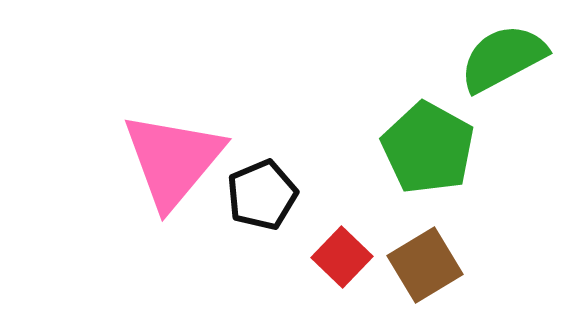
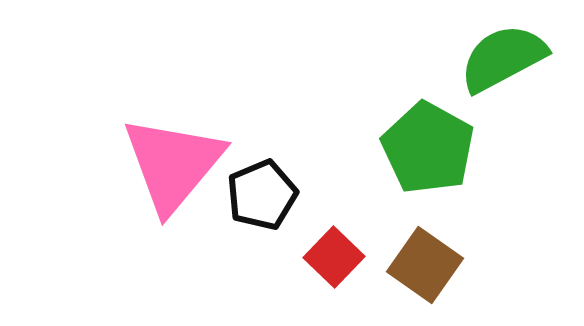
pink triangle: moved 4 px down
red square: moved 8 px left
brown square: rotated 24 degrees counterclockwise
